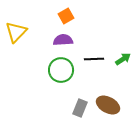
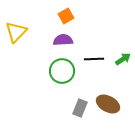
green circle: moved 1 px right, 1 px down
brown ellipse: moved 1 px up
